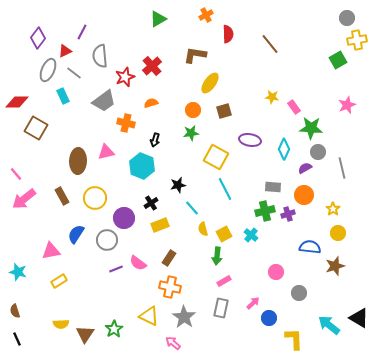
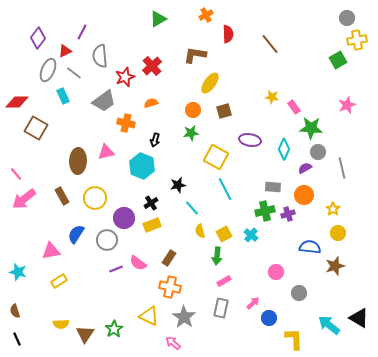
yellow rectangle at (160, 225): moved 8 px left
yellow semicircle at (203, 229): moved 3 px left, 2 px down
